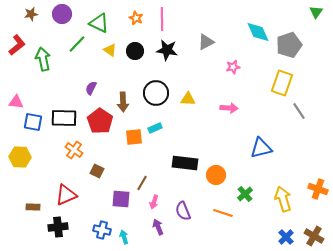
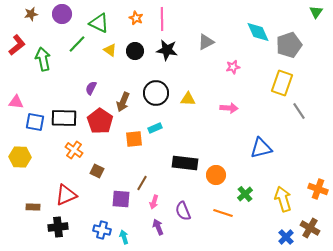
brown arrow at (123, 102): rotated 24 degrees clockwise
blue square at (33, 122): moved 2 px right
orange square at (134, 137): moved 2 px down
brown cross at (314, 236): moved 4 px left, 8 px up
